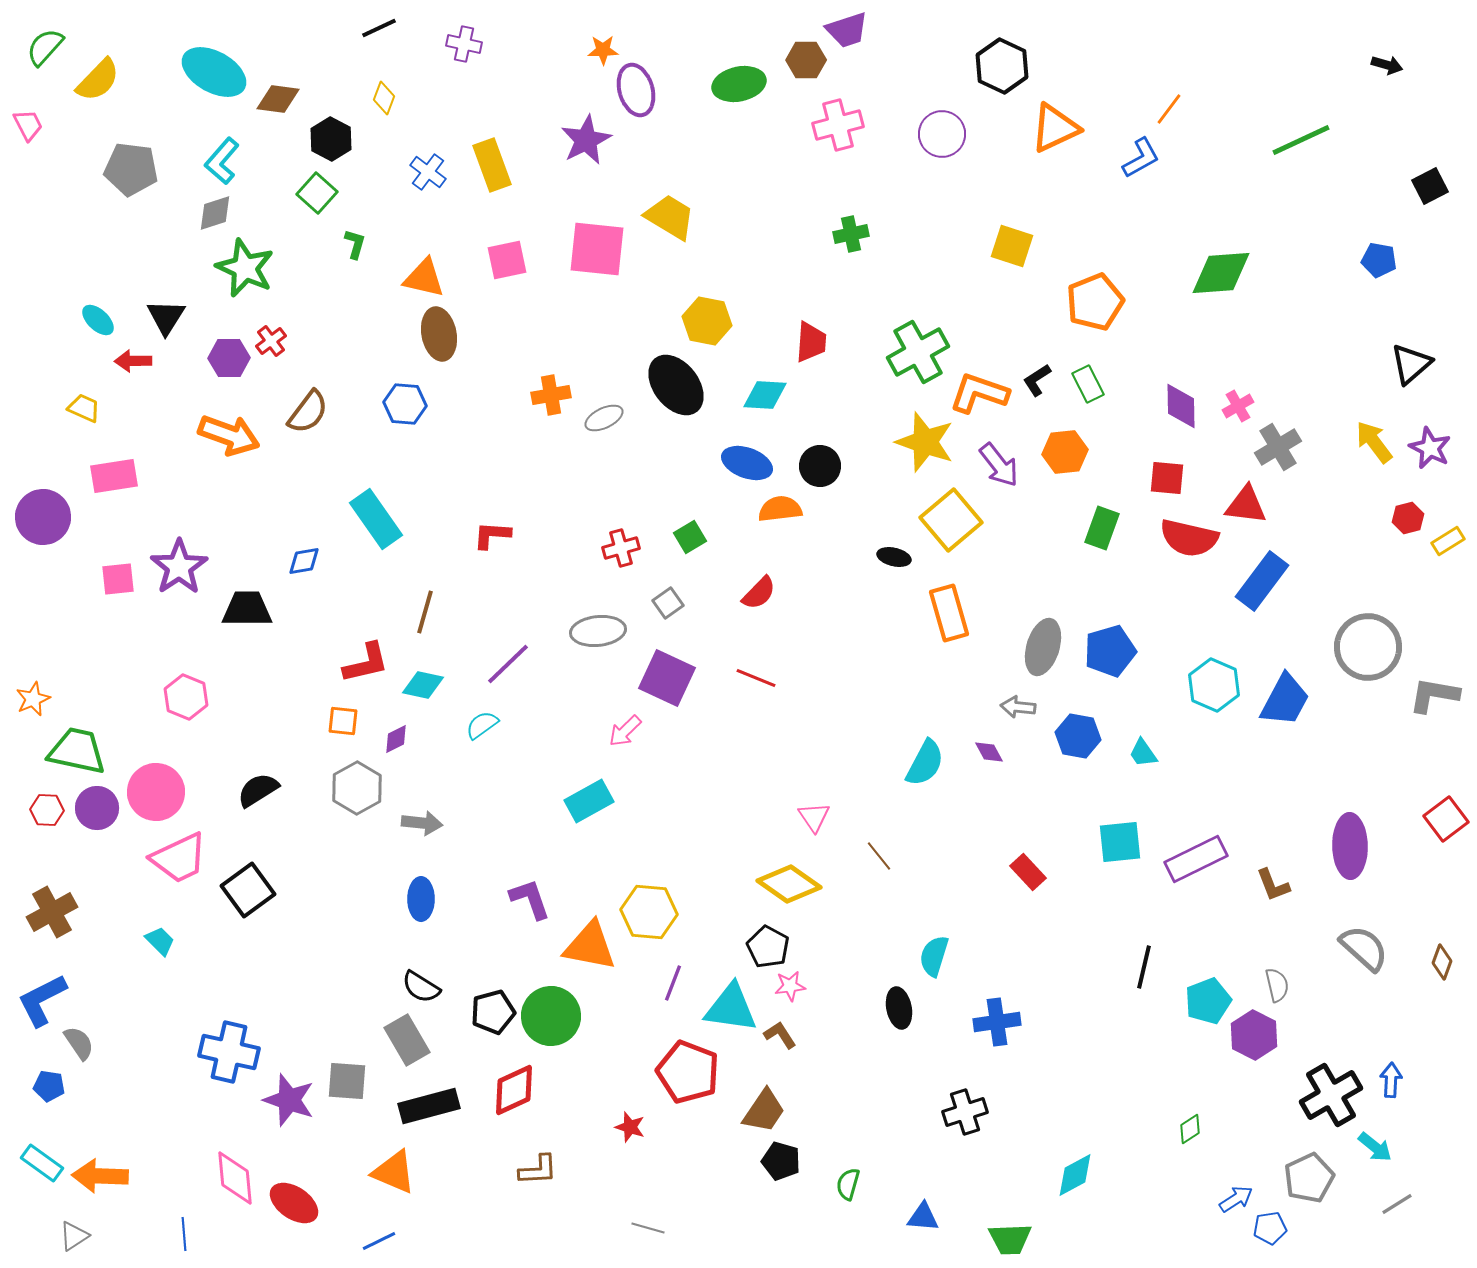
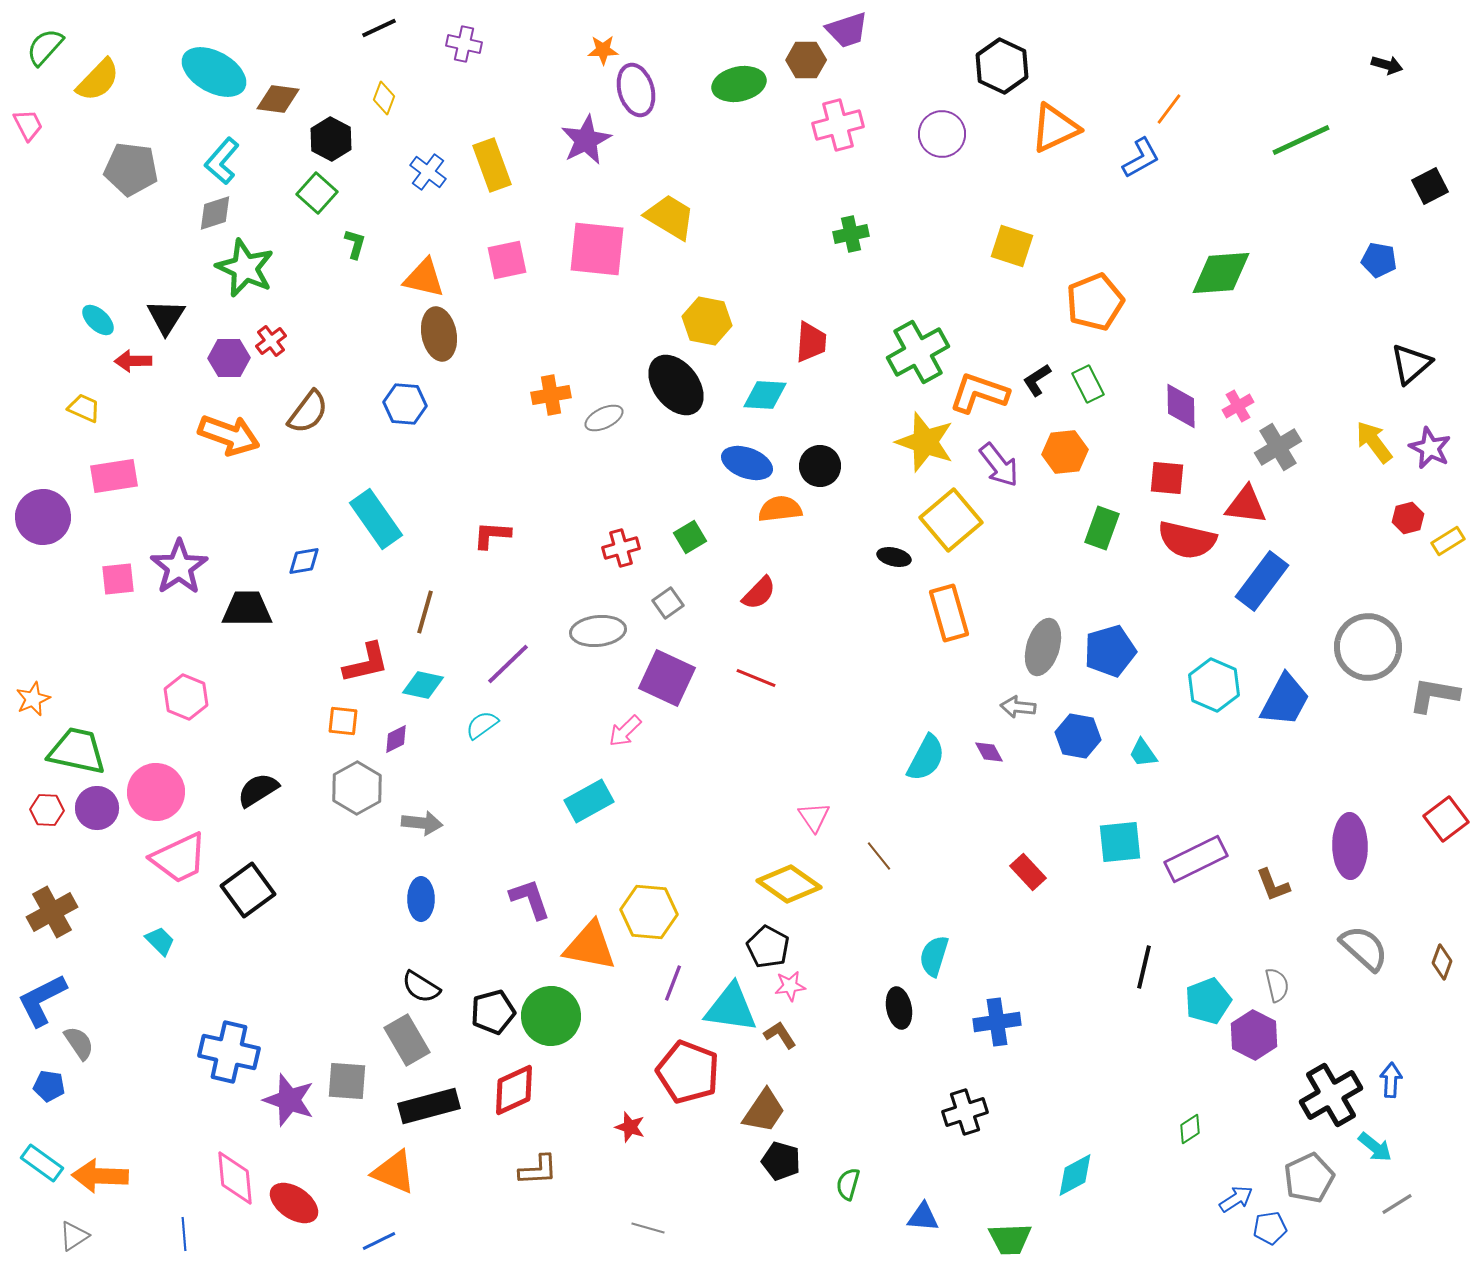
red semicircle at (1189, 538): moved 2 px left, 2 px down
cyan semicircle at (925, 763): moved 1 px right, 5 px up
